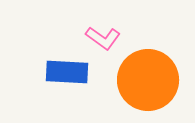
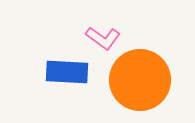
orange circle: moved 8 px left
